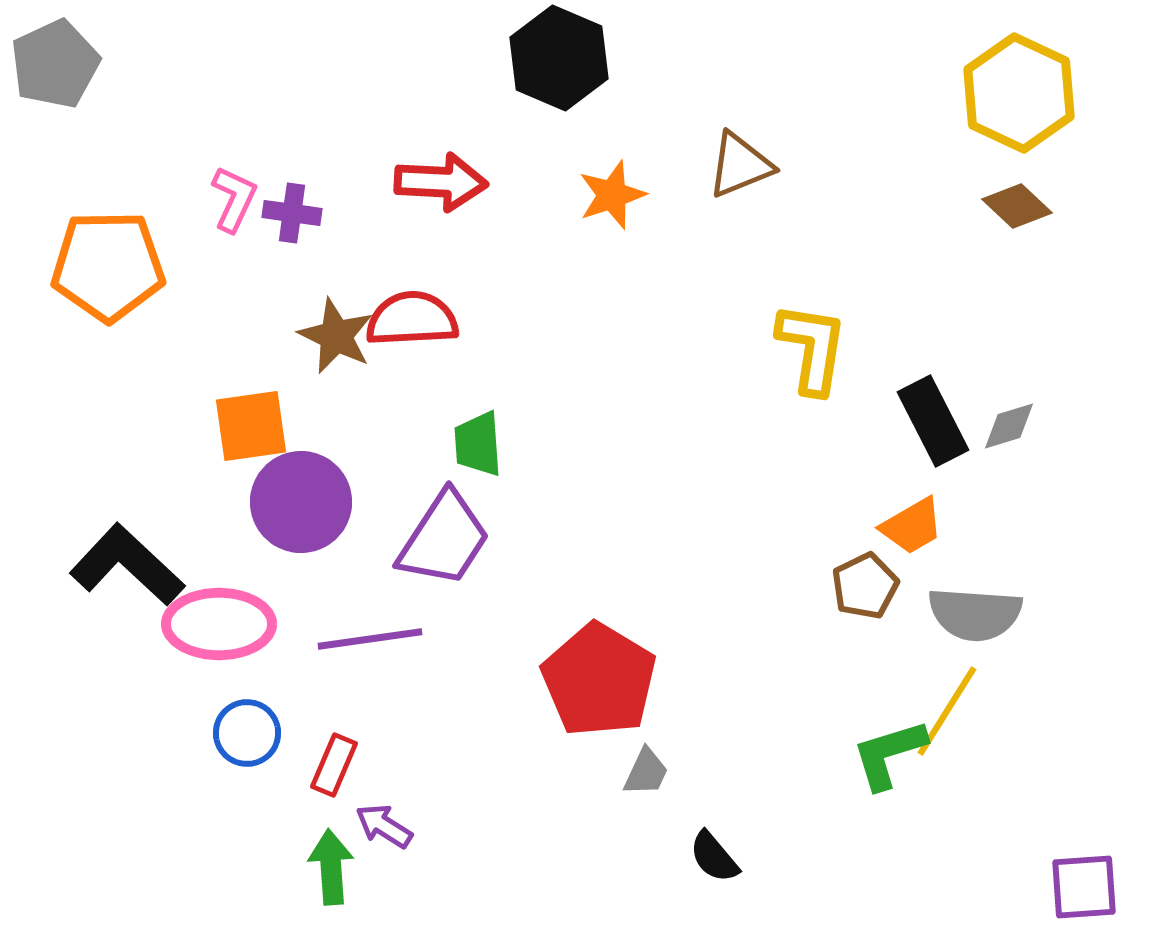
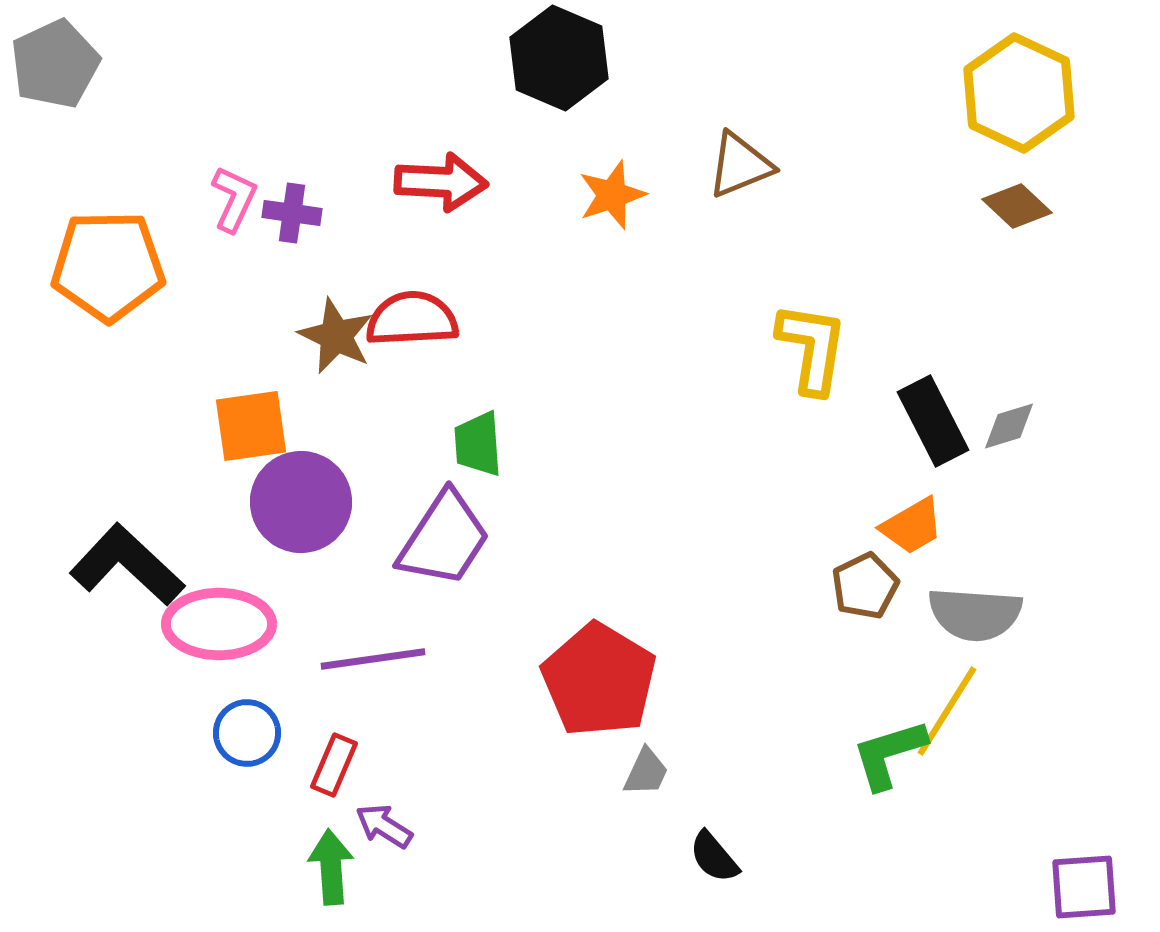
purple line: moved 3 px right, 20 px down
